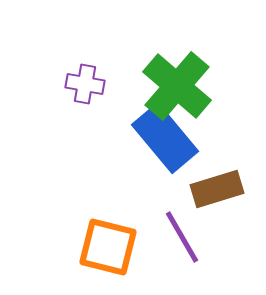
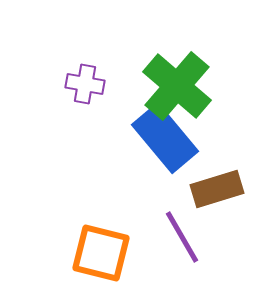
orange square: moved 7 px left, 6 px down
